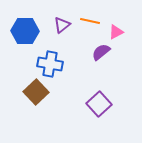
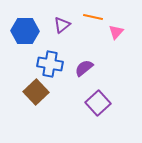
orange line: moved 3 px right, 4 px up
pink triangle: rotated 21 degrees counterclockwise
purple semicircle: moved 17 px left, 16 px down
purple square: moved 1 px left, 1 px up
